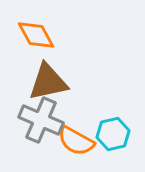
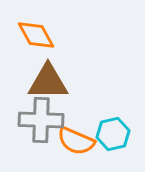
brown triangle: rotated 12 degrees clockwise
gray cross: rotated 21 degrees counterclockwise
orange semicircle: rotated 6 degrees counterclockwise
